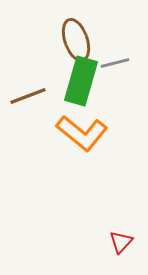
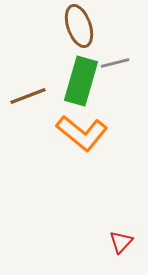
brown ellipse: moved 3 px right, 14 px up
